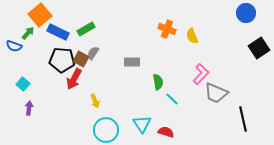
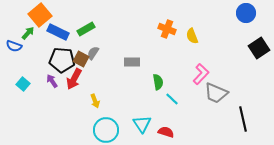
purple arrow: moved 23 px right, 27 px up; rotated 40 degrees counterclockwise
